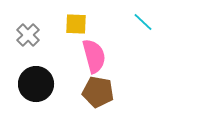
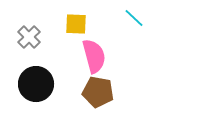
cyan line: moved 9 px left, 4 px up
gray cross: moved 1 px right, 2 px down
